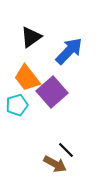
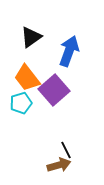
blue arrow: rotated 24 degrees counterclockwise
purple square: moved 2 px right, 2 px up
cyan pentagon: moved 4 px right, 2 px up
black line: rotated 18 degrees clockwise
brown arrow: moved 4 px right, 1 px down; rotated 45 degrees counterclockwise
